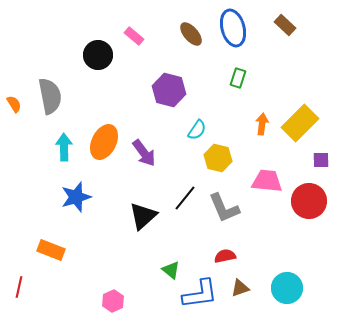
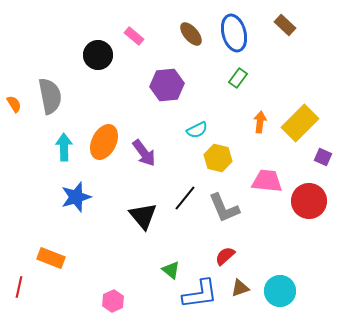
blue ellipse: moved 1 px right, 5 px down
green rectangle: rotated 18 degrees clockwise
purple hexagon: moved 2 px left, 5 px up; rotated 20 degrees counterclockwise
orange arrow: moved 2 px left, 2 px up
cyan semicircle: rotated 30 degrees clockwise
purple square: moved 2 px right, 3 px up; rotated 24 degrees clockwise
black triangle: rotated 28 degrees counterclockwise
orange rectangle: moved 8 px down
red semicircle: rotated 30 degrees counterclockwise
cyan circle: moved 7 px left, 3 px down
